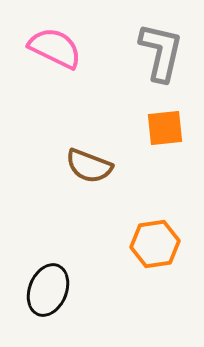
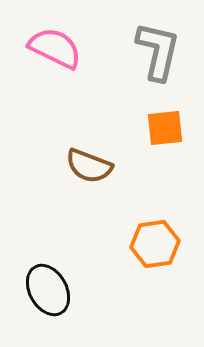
gray L-shape: moved 3 px left, 1 px up
black ellipse: rotated 51 degrees counterclockwise
